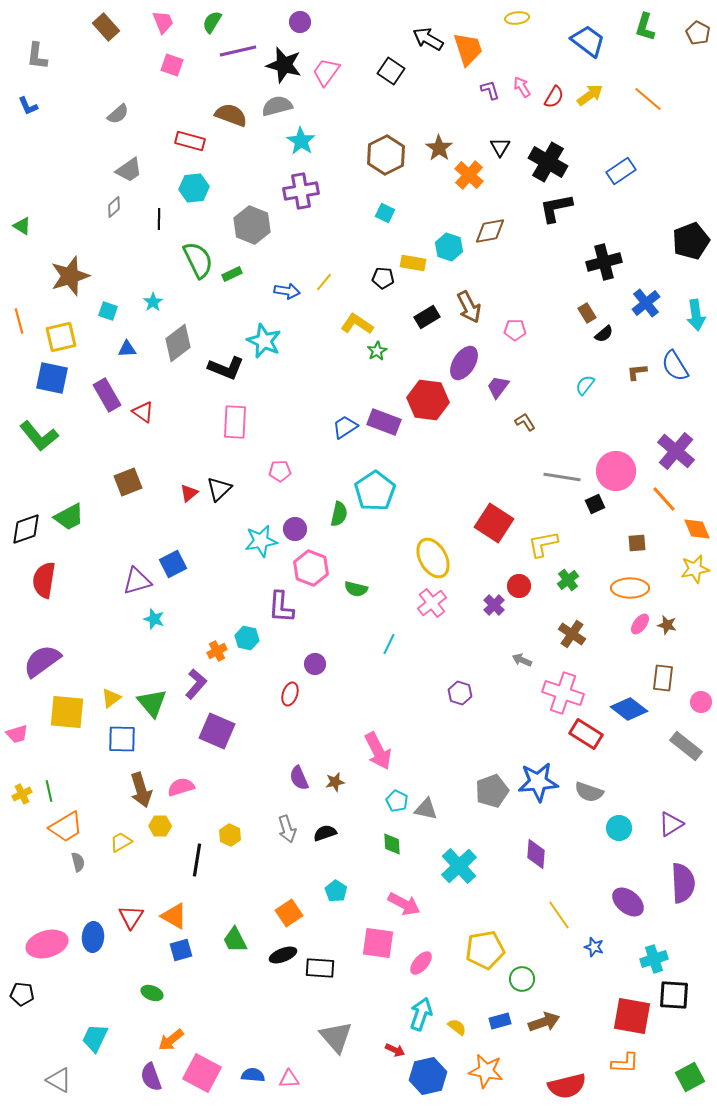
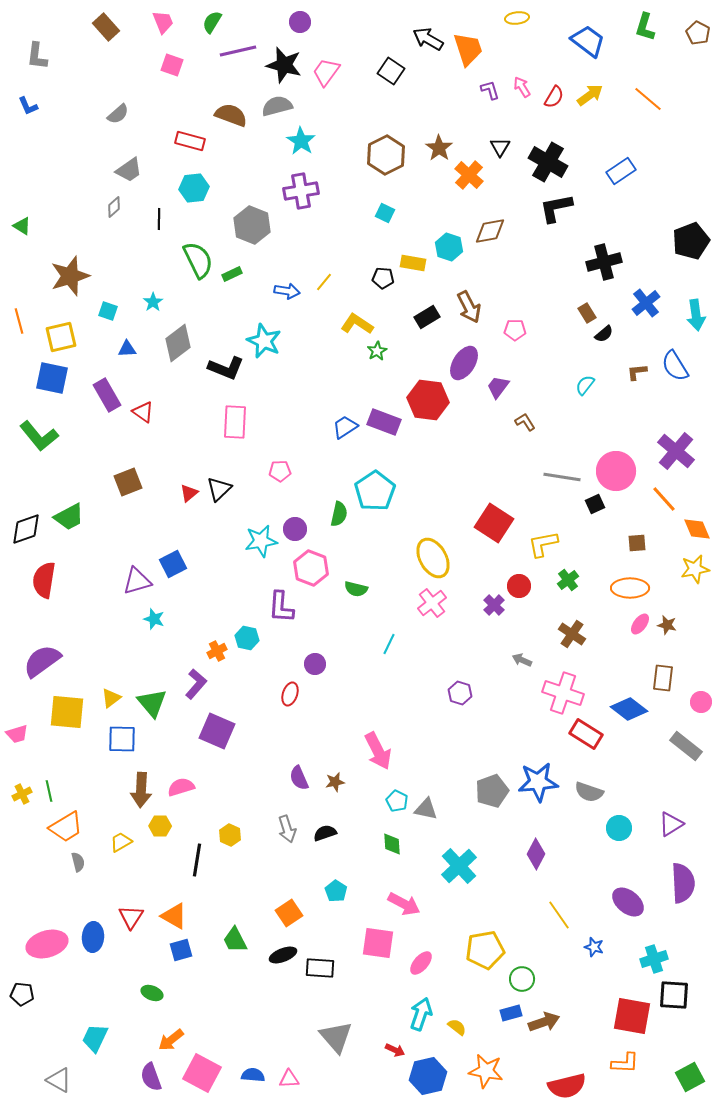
brown arrow at (141, 790): rotated 20 degrees clockwise
purple diamond at (536, 854): rotated 24 degrees clockwise
blue rectangle at (500, 1021): moved 11 px right, 8 px up
